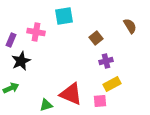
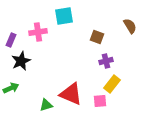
pink cross: moved 2 px right; rotated 18 degrees counterclockwise
brown square: moved 1 px right, 1 px up; rotated 32 degrees counterclockwise
yellow rectangle: rotated 24 degrees counterclockwise
